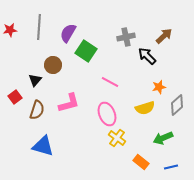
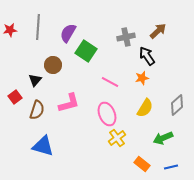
gray line: moved 1 px left
brown arrow: moved 6 px left, 5 px up
black arrow: rotated 12 degrees clockwise
orange star: moved 17 px left, 9 px up
yellow semicircle: rotated 42 degrees counterclockwise
yellow cross: rotated 18 degrees clockwise
orange rectangle: moved 1 px right, 2 px down
